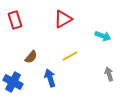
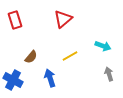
red triangle: rotated 12 degrees counterclockwise
cyan arrow: moved 10 px down
blue cross: moved 2 px up
